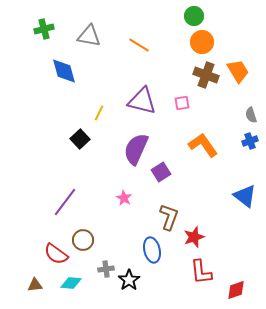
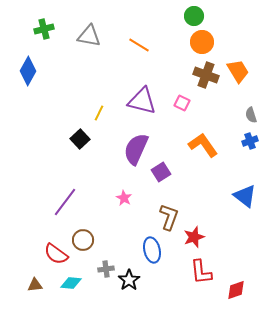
blue diamond: moved 36 px left; rotated 44 degrees clockwise
pink square: rotated 35 degrees clockwise
